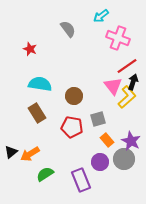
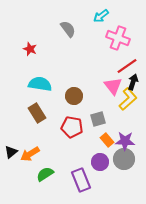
yellow L-shape: moved 1 px right, 2 px down
purple star: moved 6 px left; rotated 24 degrees counterclockwise
